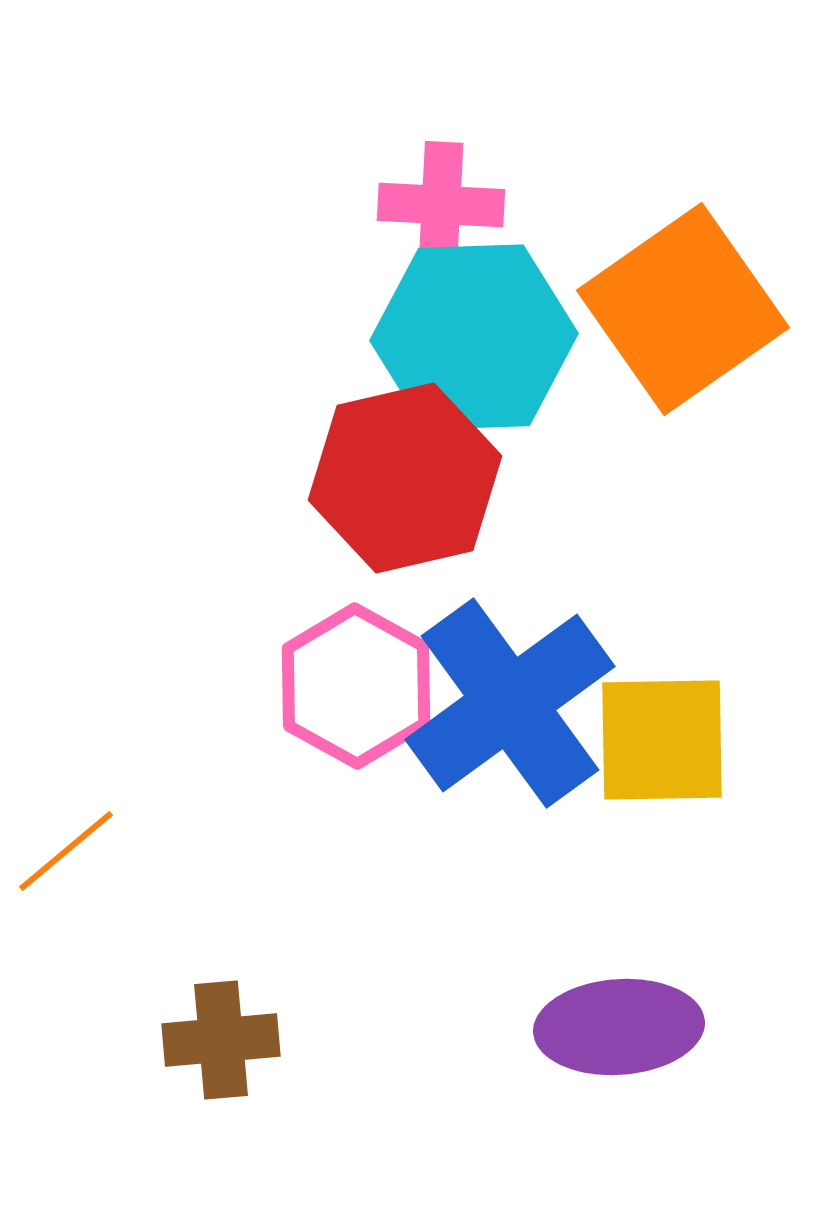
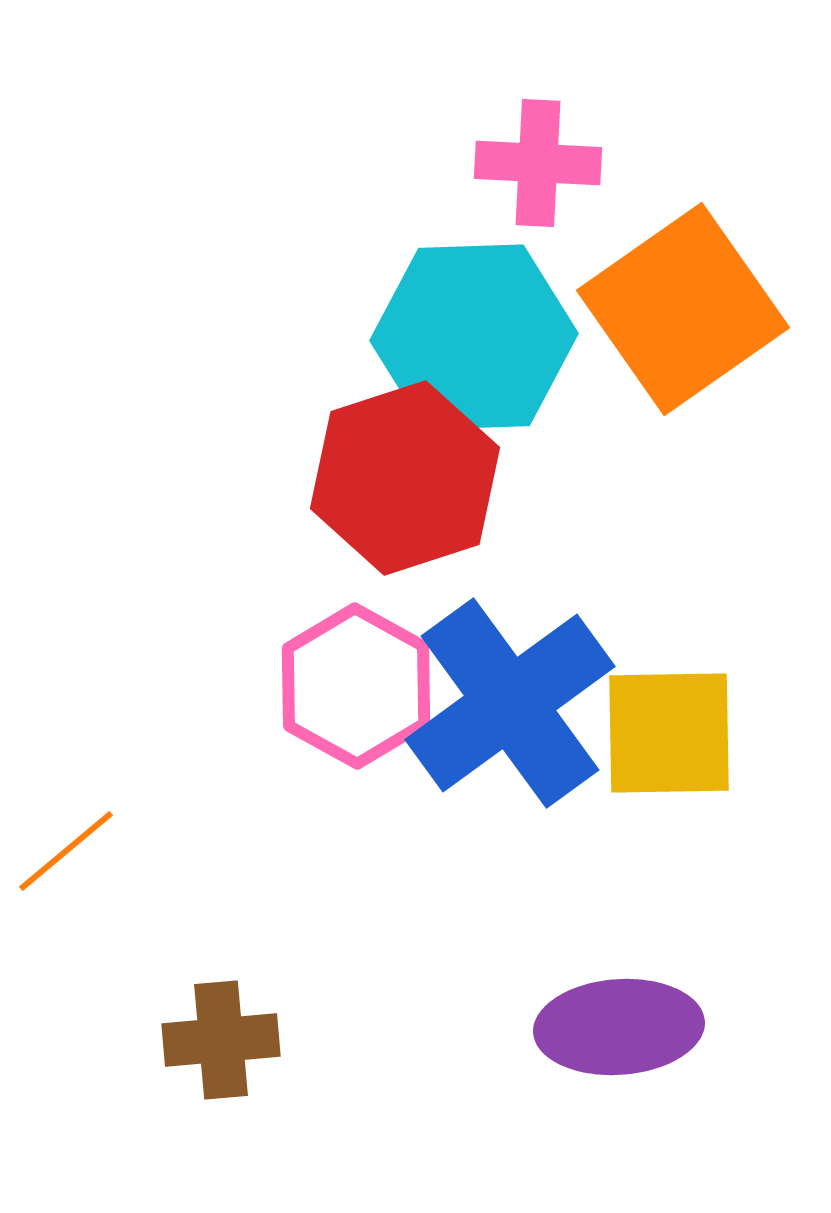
pink cross: moved 97 px right, 42 px up
red hexagon: rotated 5 degrees counterclockwise
yellow square: moved 7 px right, 7 px up
